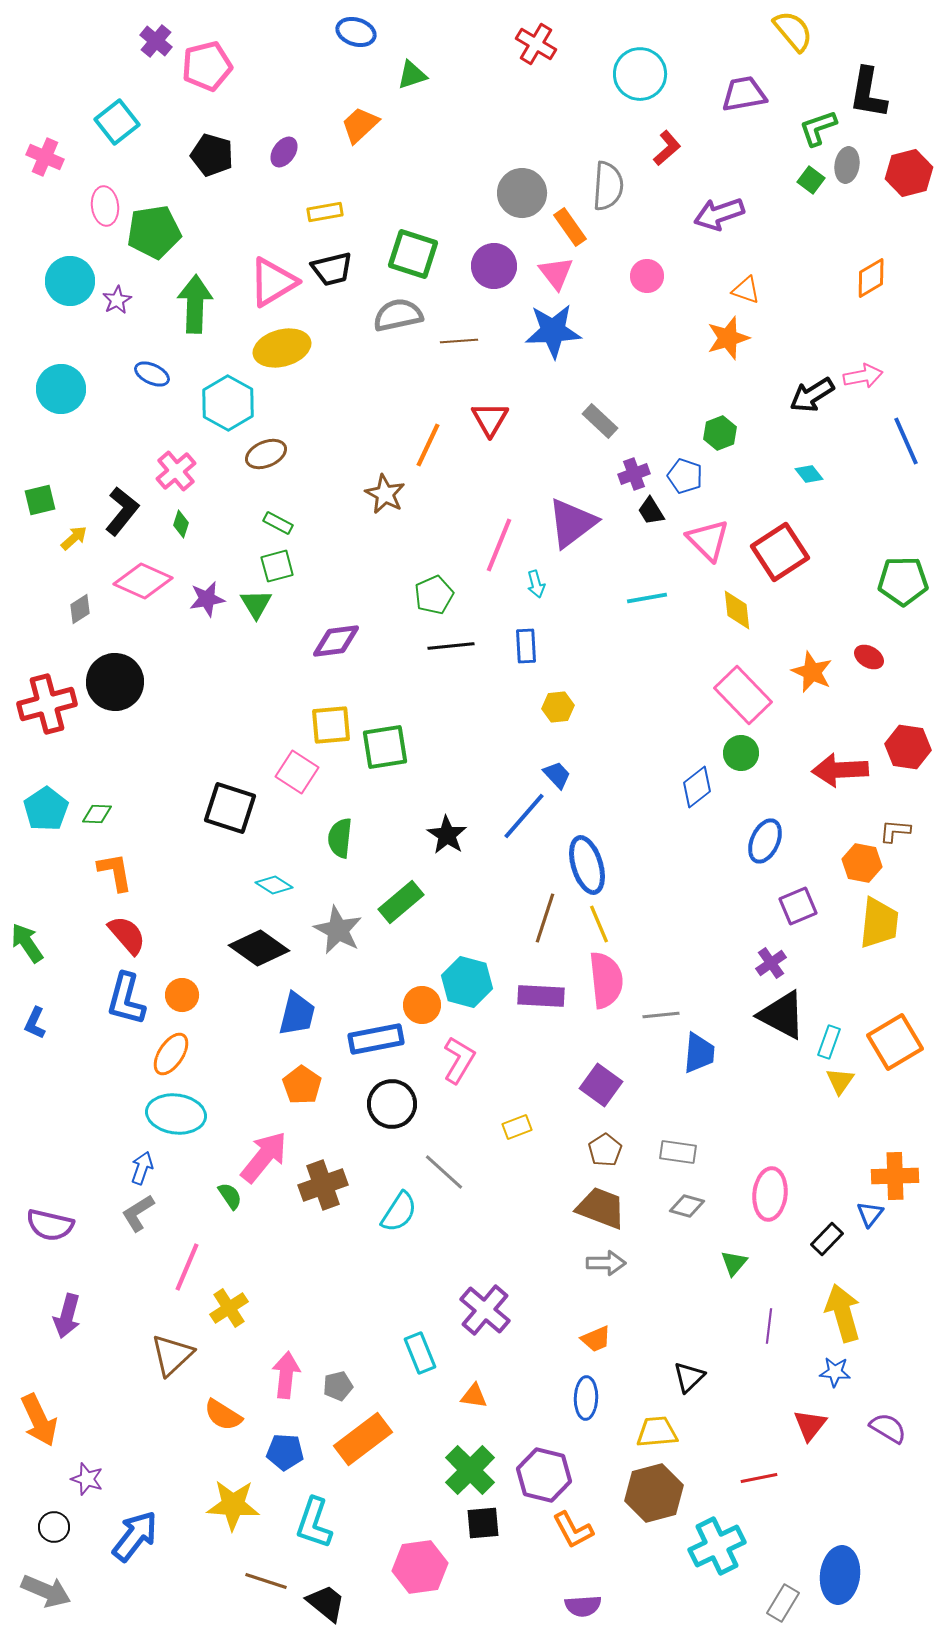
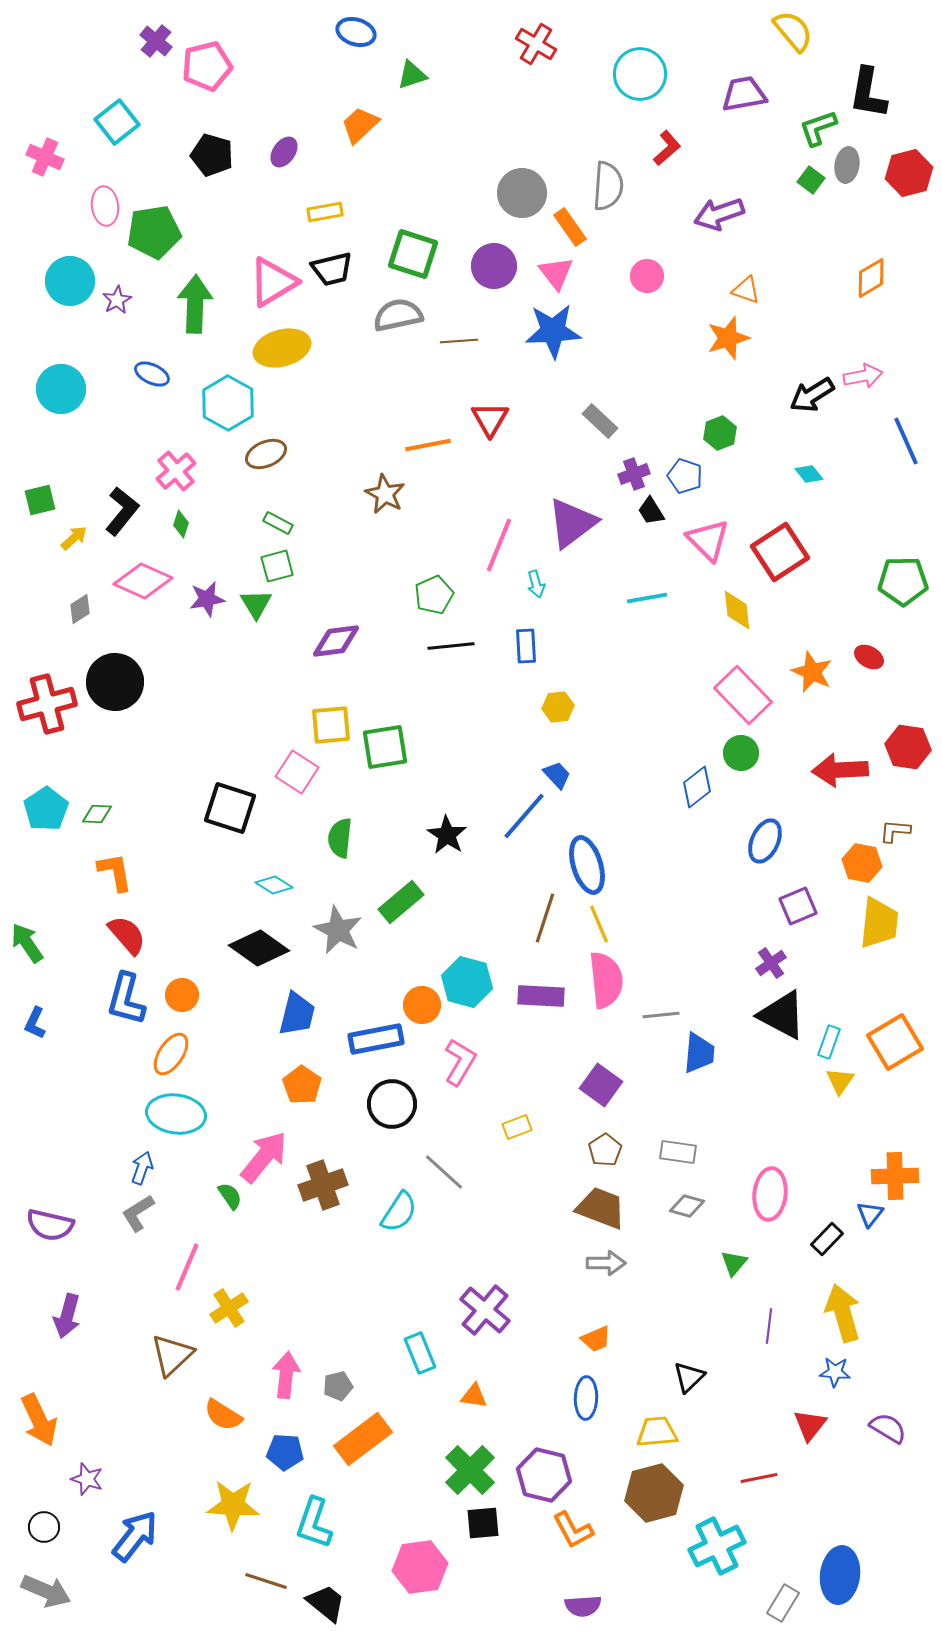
orange line at (428, 445): rotated 54 degrees clockwise
pink L-shape at (459, 1060): moved 1 px right, 2 px down
black circle at (54, 1527): moved 10 px left
